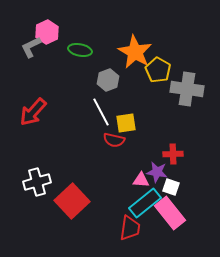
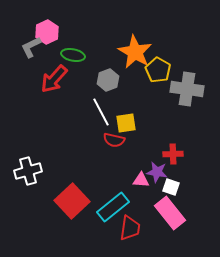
green ellipse: moved 7 px left, 5 px down
red arrow: moved 21 px right, 33 px up
white cross: moved 9 px left, 11 px up
cyan rectangle: moved 32 px left, 4 px down
